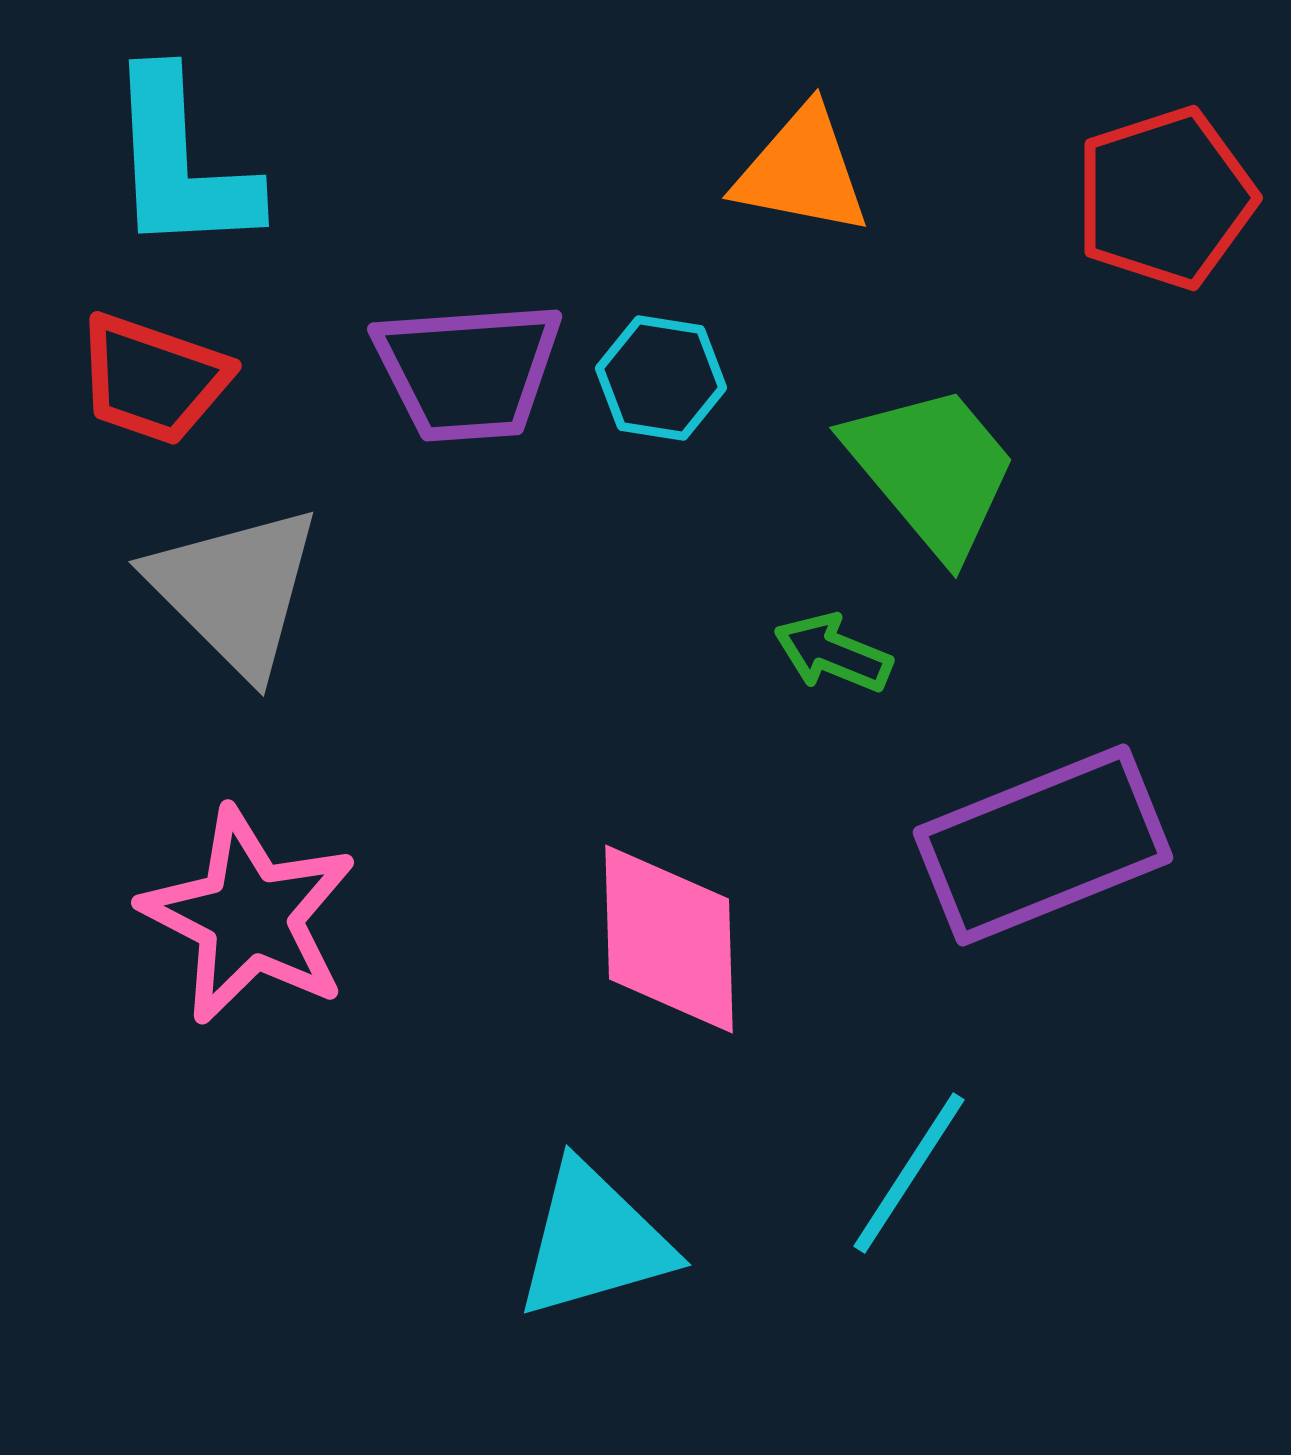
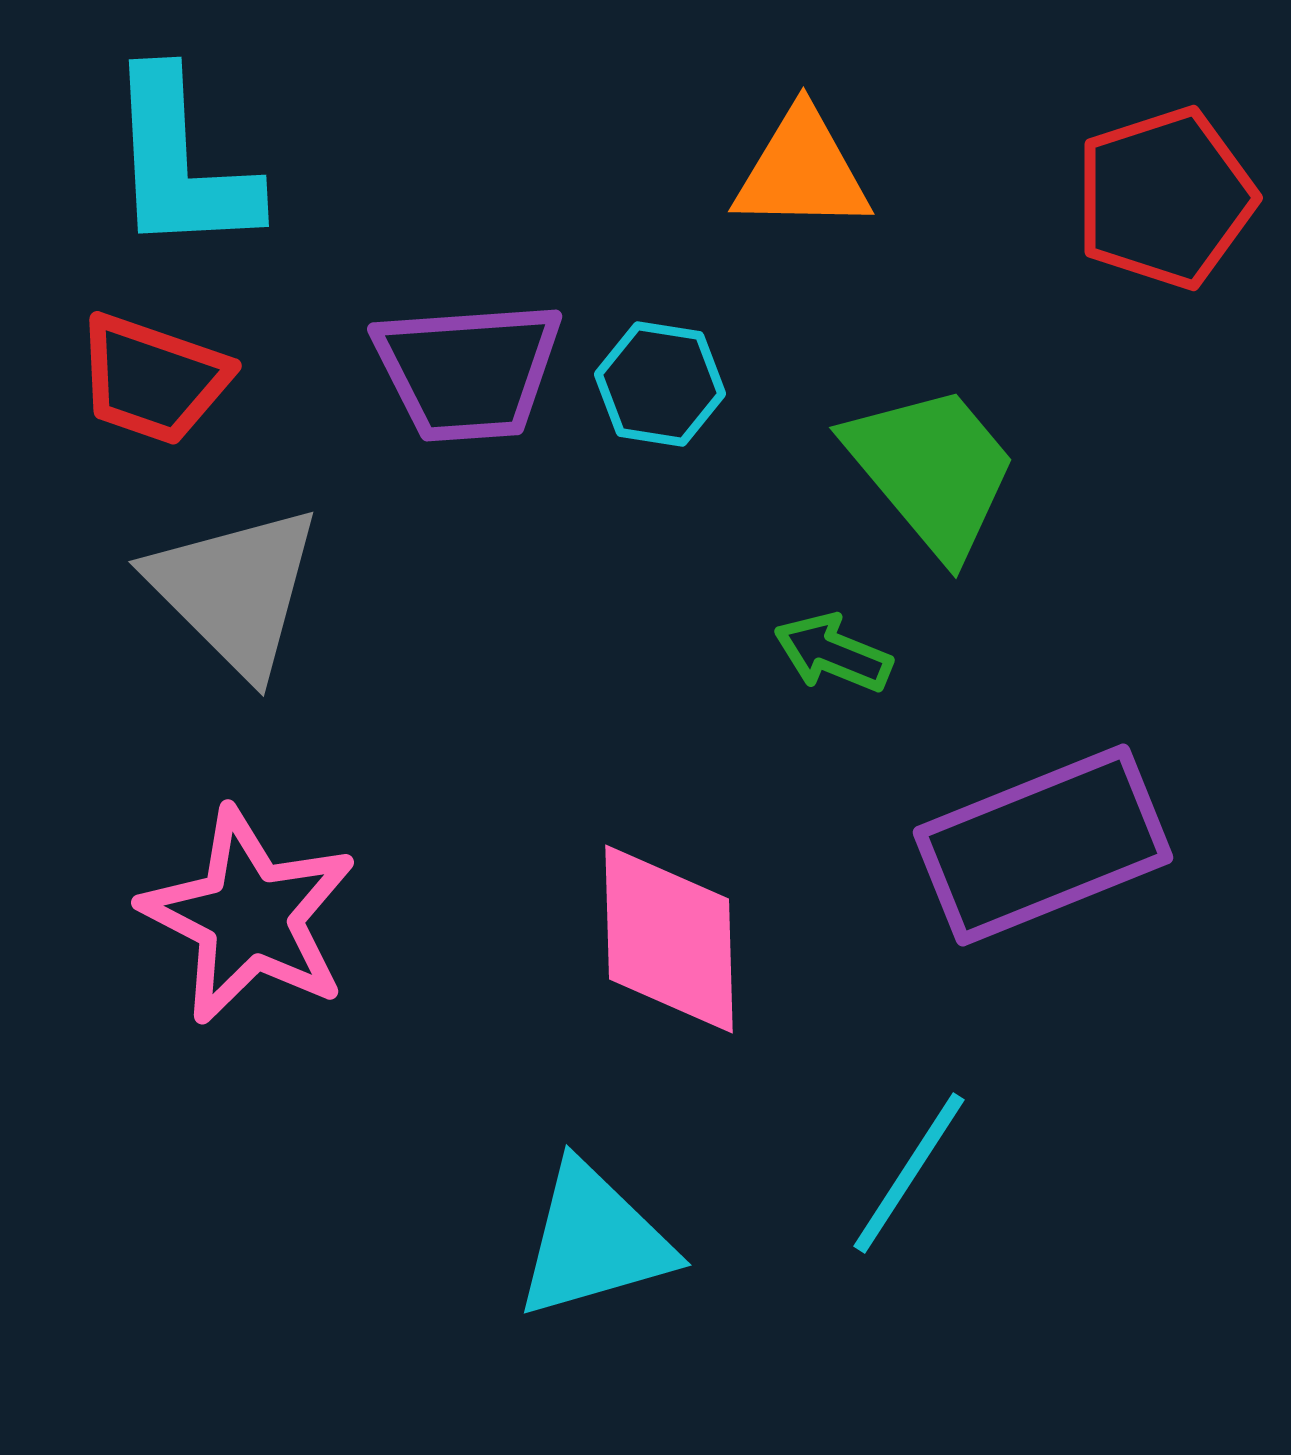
orange triangle: rotated 10 degrees counterclockwise
cyan hexagon: moved 1 px left, 6 px down
